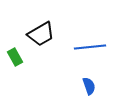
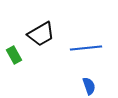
blue line: moved 4 px left, 1 px down
green rectangle: moved 1 px left, 2 px up
